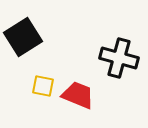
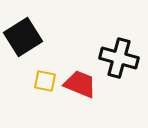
yellow square: moved 2 px right, 5 px up
red trapezoid: moved 2 px right, 11 px up
